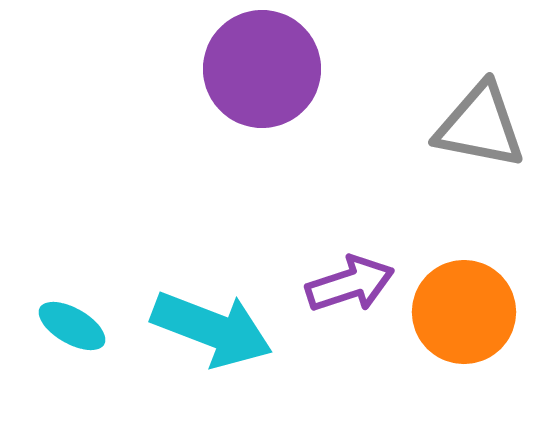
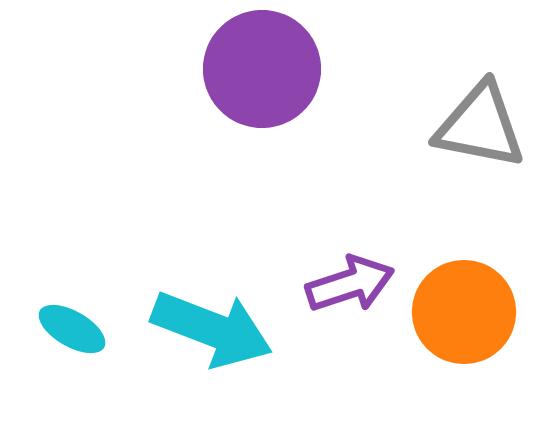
cyan ellipse: moved 3 px down
